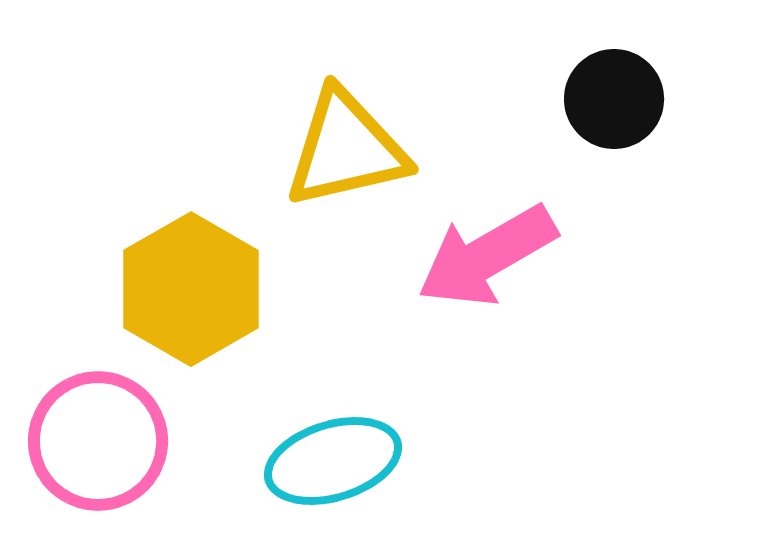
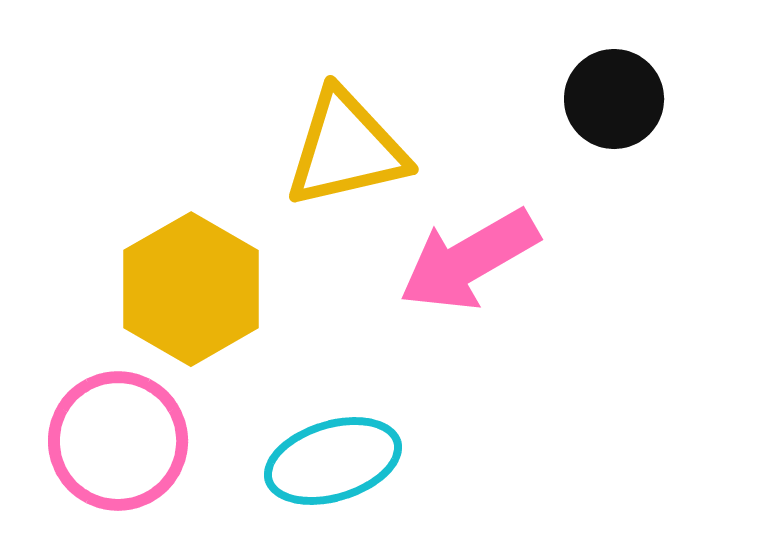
pink arrow: moved 18 px left, 4 px down
pink circle: moved 20 px right
